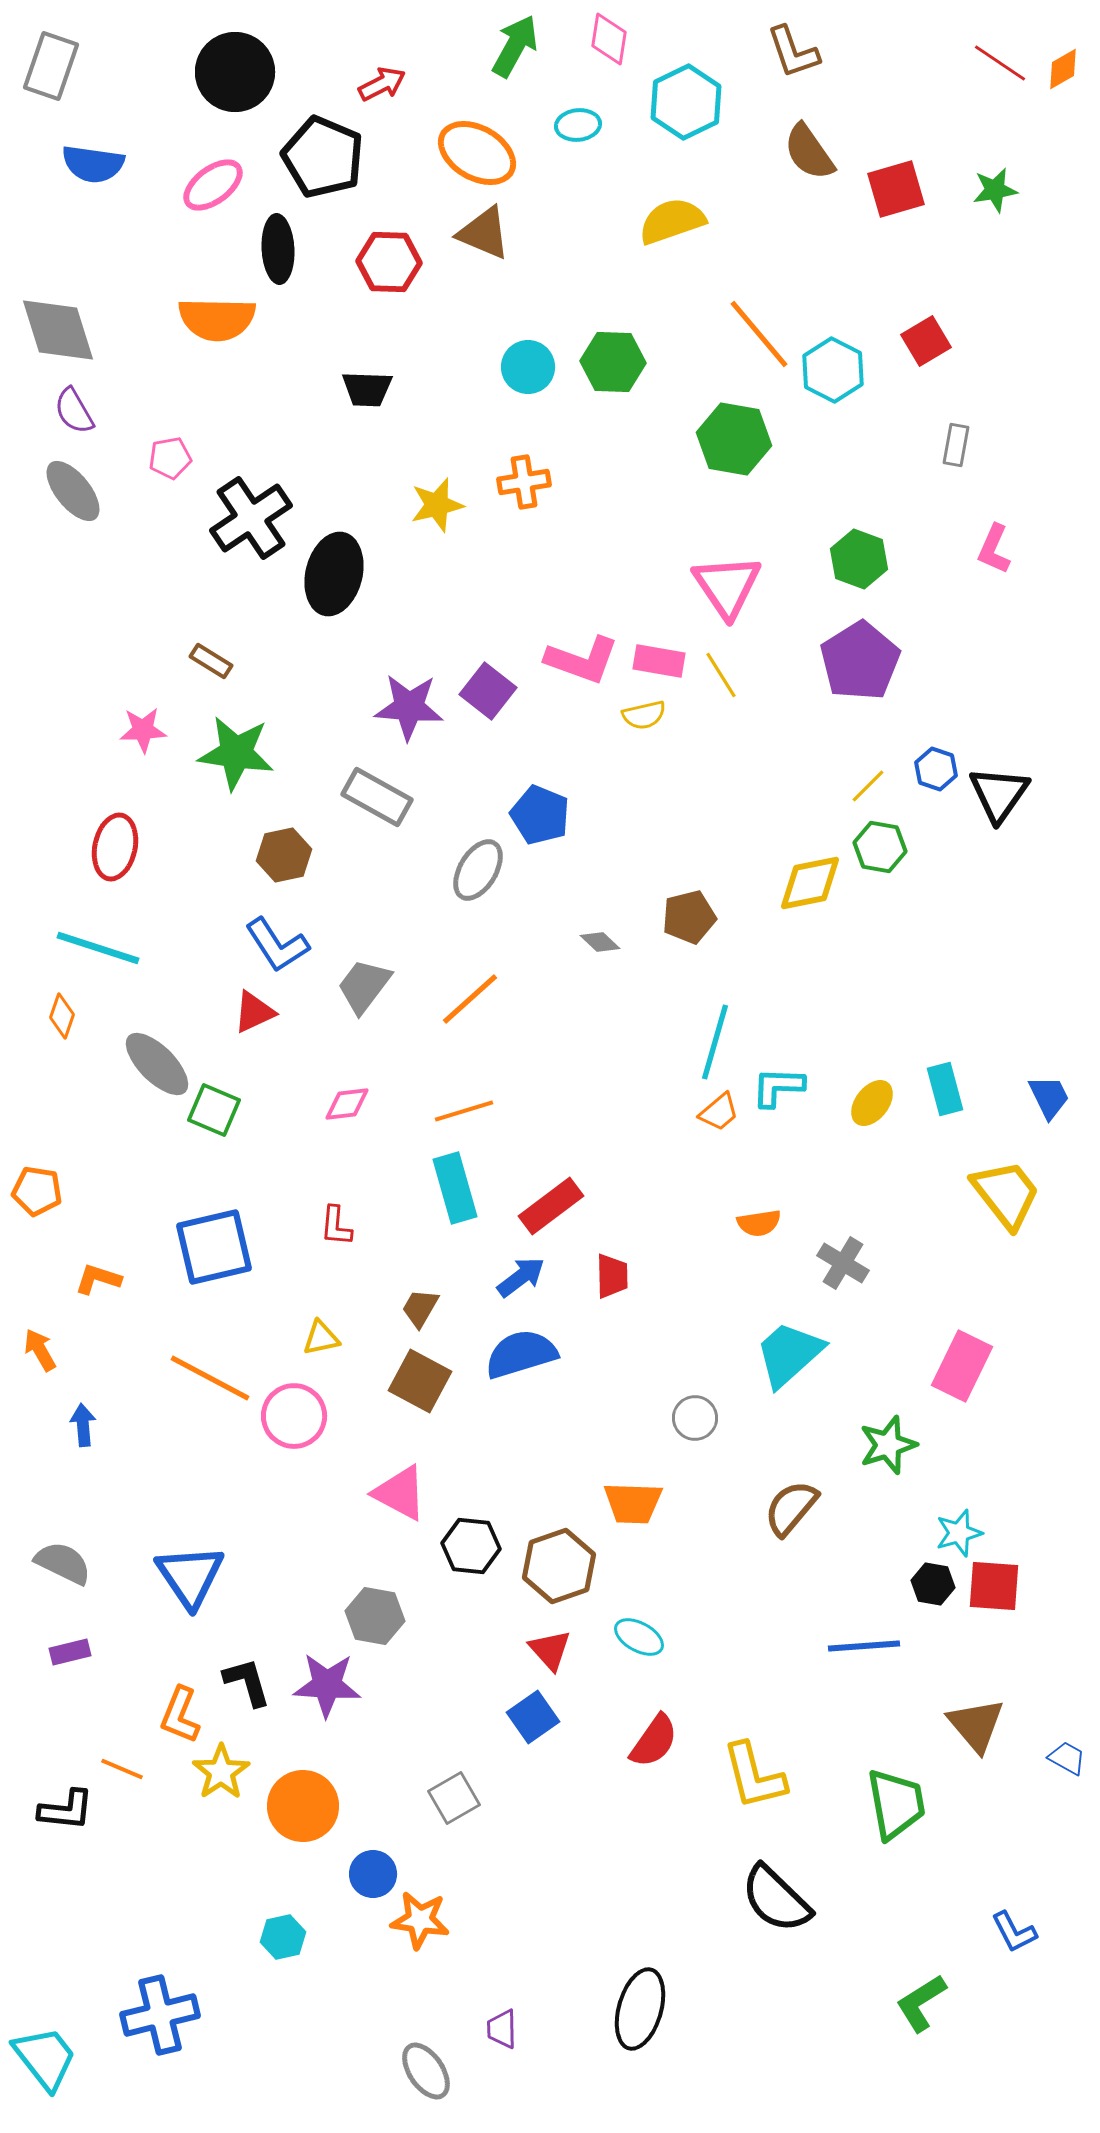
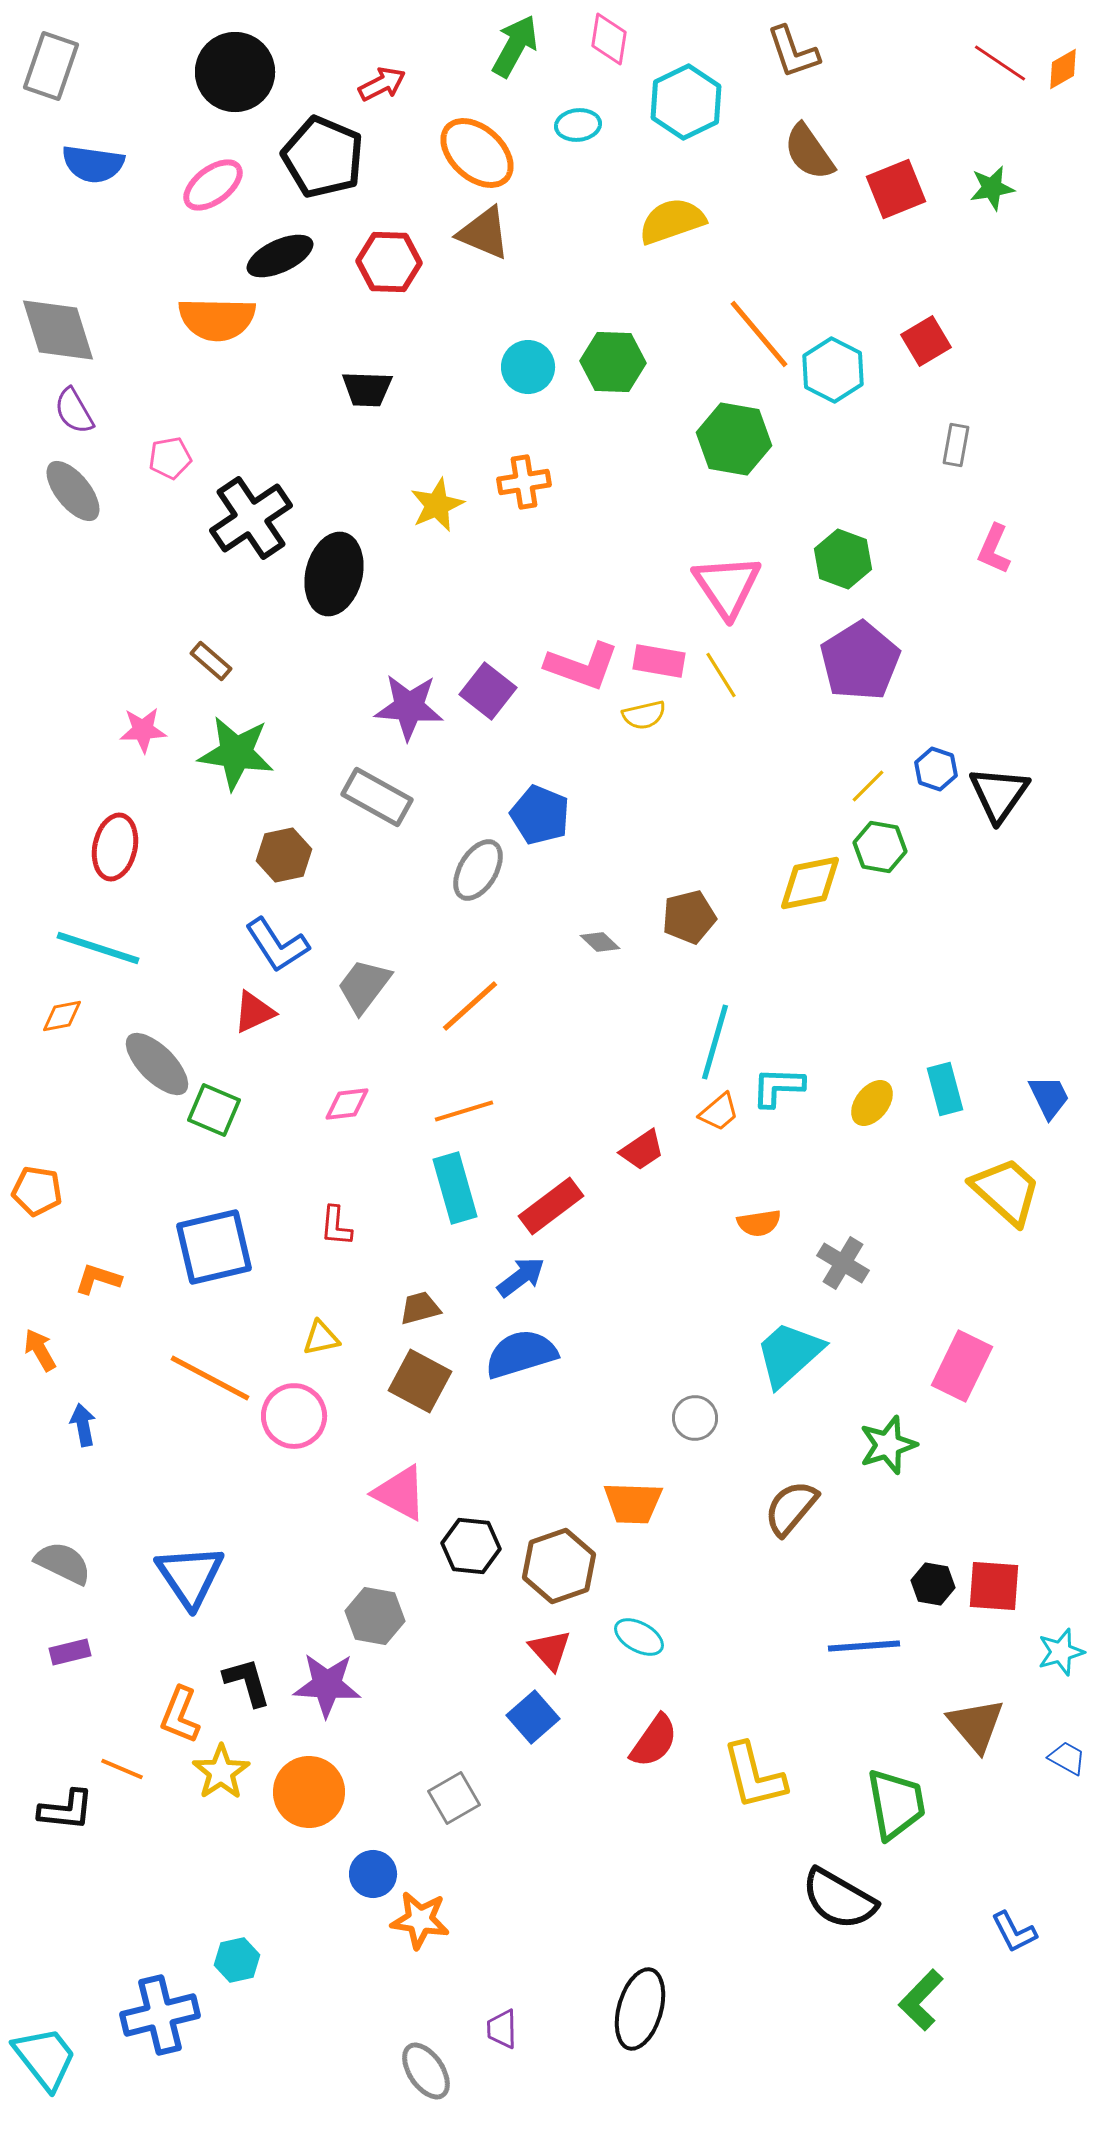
orange ellipse at (477, 153): rotated 12 degrees clockwise
red square at (896, 189): rotated 6 degrees counterclockwise
green star at (995, 190): moved 3 px left, 2 px up
black ellipse at (278, 249): moved 2 px right, 7 px down; rotated 68 degrees clockwise
yellow star at (437, 505): rotated 10 degrees counterclockwise
green hexagon at (859, 559): moved 16 px left
pink L-shape at (582, 660): moved 6 px down
brown rectangle at (211, 661): rotated 9 degrees clockwise
orange line at (470, 999): moved 7 px down
orange diamond at (62, 1016): rotated 60 degrees clockwise
yellow trapezoid at (1006, 1194): moved 3 px up; rotated 10 degrees counterclockwise
red trapezoid at (612, 1276): moved 30 px right, 126 px up; rotated 57 degrees clockwise
brown trapezoid at (420, 1308): rotated 45 degrees clockwise
blue arrow at (83, 1425): rotated 6 degrees counterclockwise
cyan star at (959, 1533): moved 102 px right, 119 px down
blue square at (533, 1717): rotated 6 degrees counterclockwise
orange circle at (303, 1806): moved 6 px right, 14 px up
black semicircle at (776, 1899): moved 63 px right; rotated 14 degrees counterclockwise
cyan hexagon at (283, 1937): moved 46 px left, 23 px down
green L-shape at (921, 2003): moved 3 px up; rotated 14 degrees counterclockwise
